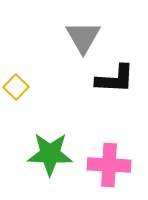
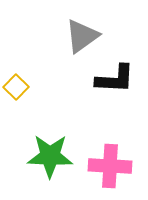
gray triangle: moved 1 px left, 1 px up; rotated 24 degrees clockwise
green star: moved 2 px down
pink cross: moved 1 px right, 1 px down
